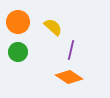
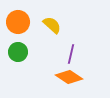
yellow semicircle: moved 1 px left, 2 px up
purple line: moved 4 px down
